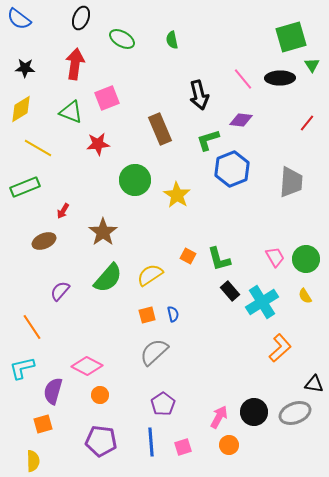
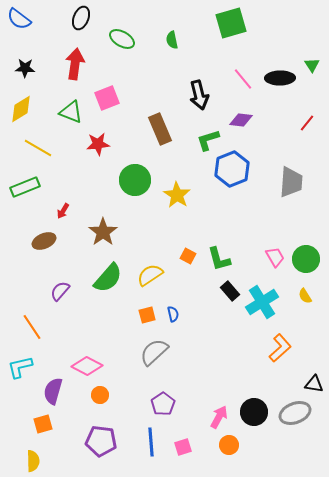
green square at (291, 37): moved 60 px left, 14 px up
cyan L-shape at (22, 368): moved 2 px left, 1 px up
